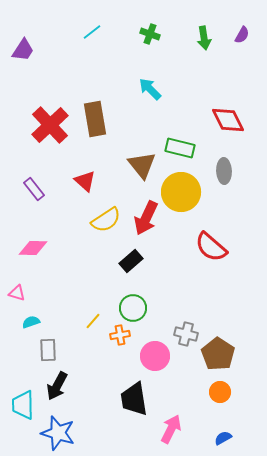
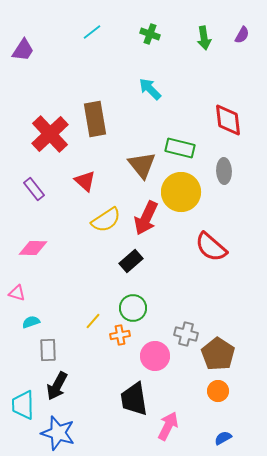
red diamond: rotated 20 degrees clockwise
red cross: moved 9 px down
orange circle: moved 2 px left, 1 px up
pink arrow: moved 3 px left, 3 px up
